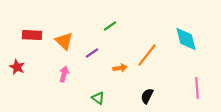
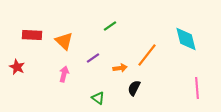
purple line: moved 1 px right, 5 px down
black semicircle: moved 13 px left, 8 px up
